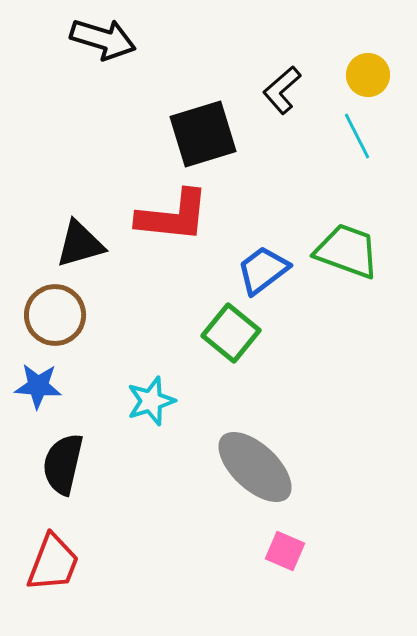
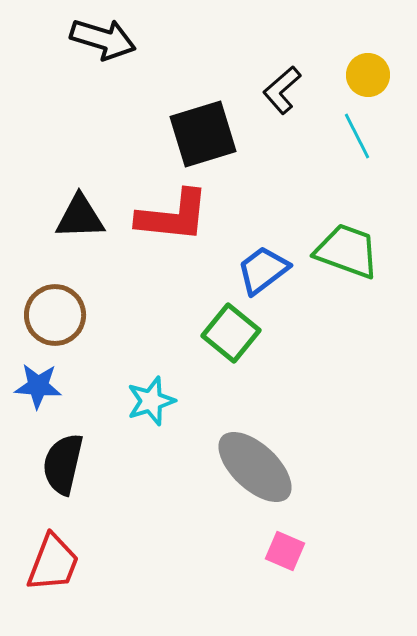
black triangle: moved 27 px up; rotated 14 degrees clockwise
